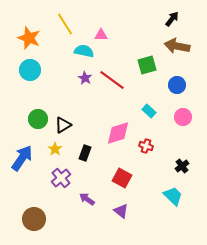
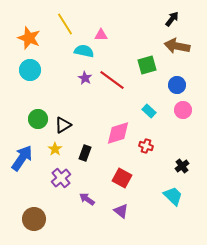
pink circle: moved 7 px up
